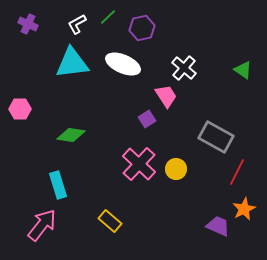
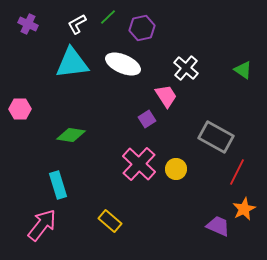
white cross: moved 2 px right
